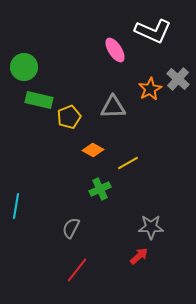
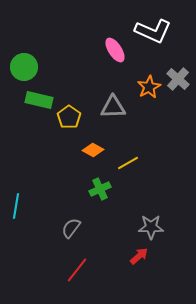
orange star: moved 1 px left, 2 px up
yellow pentagon: rotated 15 degrees counterclockwise
gray semicircle: rotated 10 degrees clockwise
